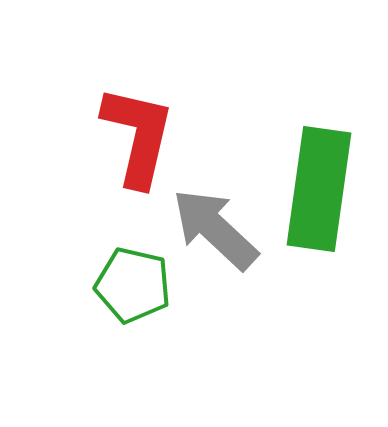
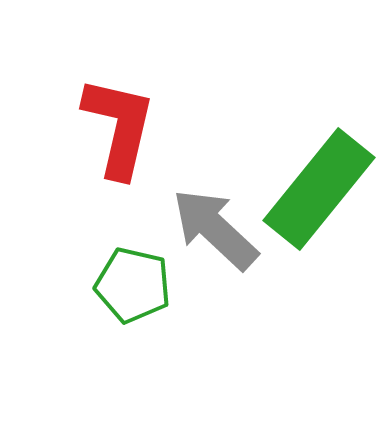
red L-shape: moved 19 px left, 9 px up
green rectangle: rotated 31 degrees clockwise
